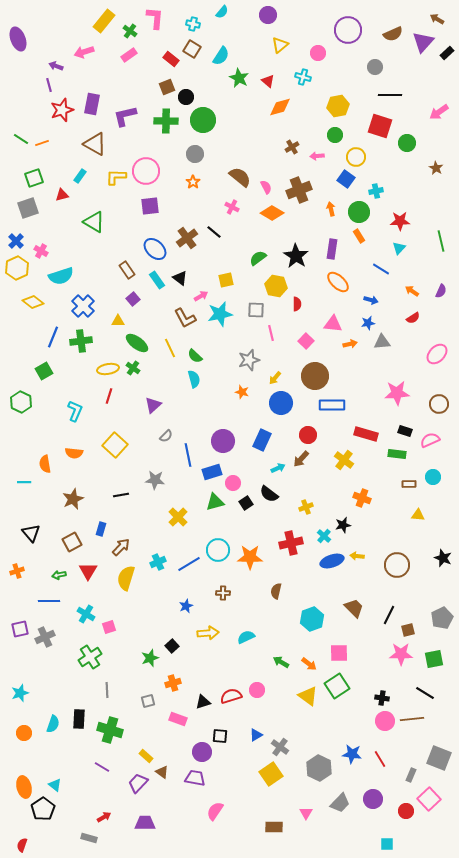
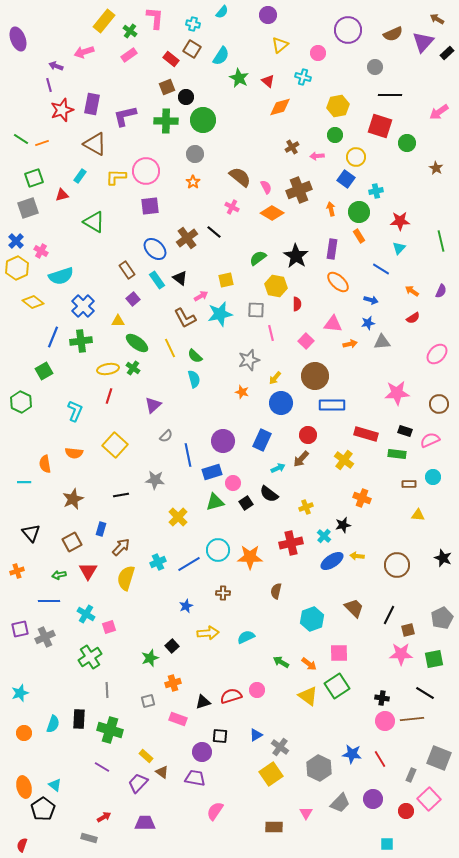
blue ellipse at (332, 561): rotated 15 degrees counterclockwise
